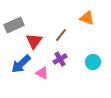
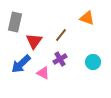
gray rectangle: moved 1 px right, 3 px up; rotated 54 degrees counterclockwise
pink triangle: moved 1 px right
